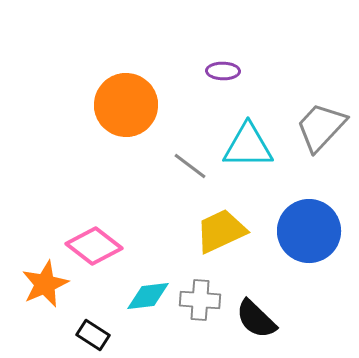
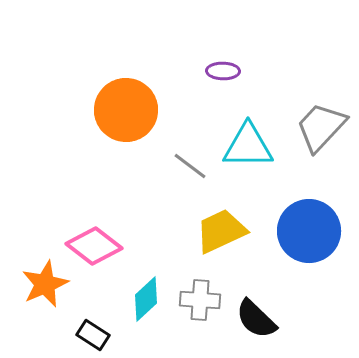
orange circle: moved 5 px down
cyan diamond: moved 2 px left, 3 px down; rotated 36 degrees counterclockwise
